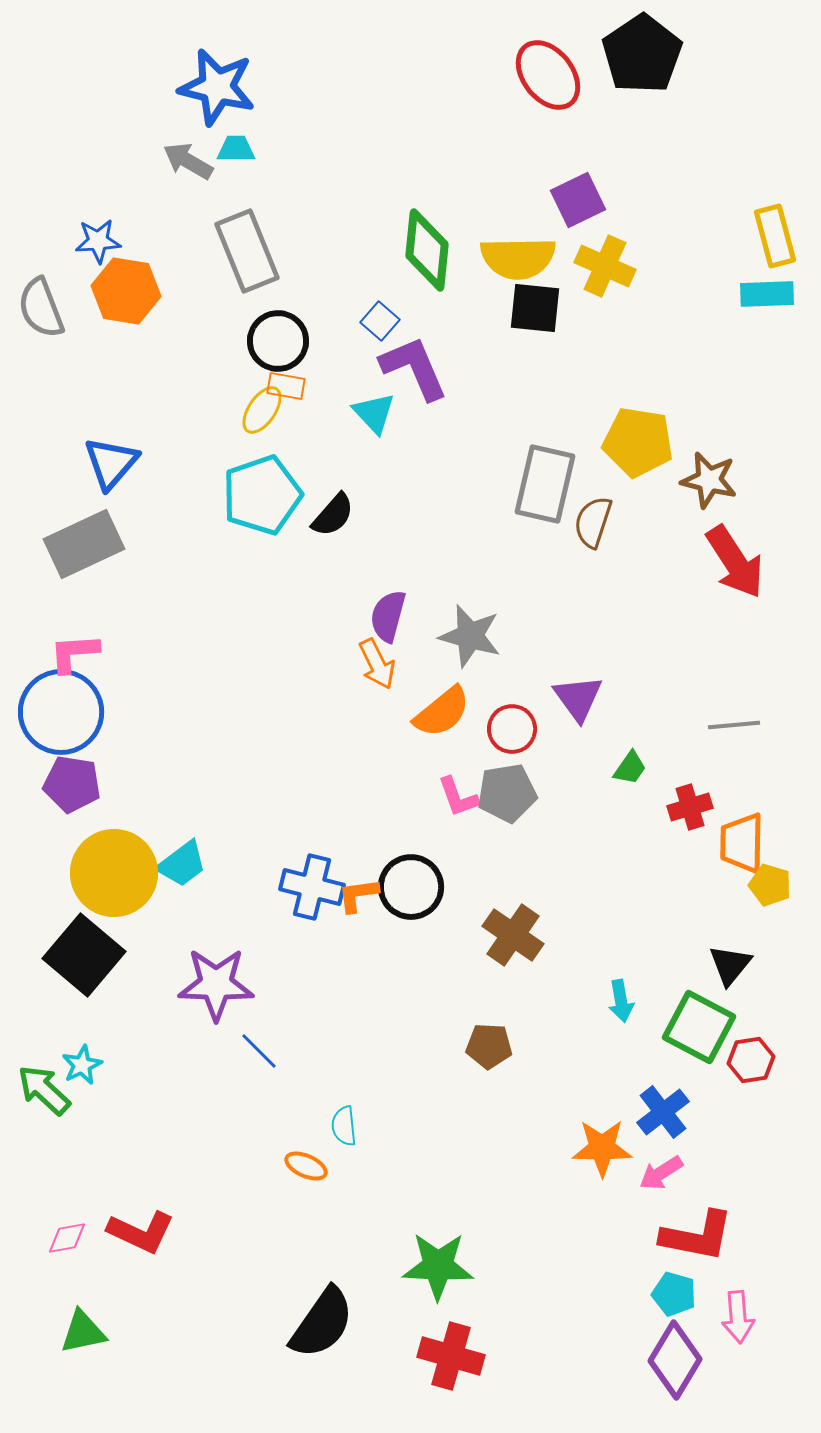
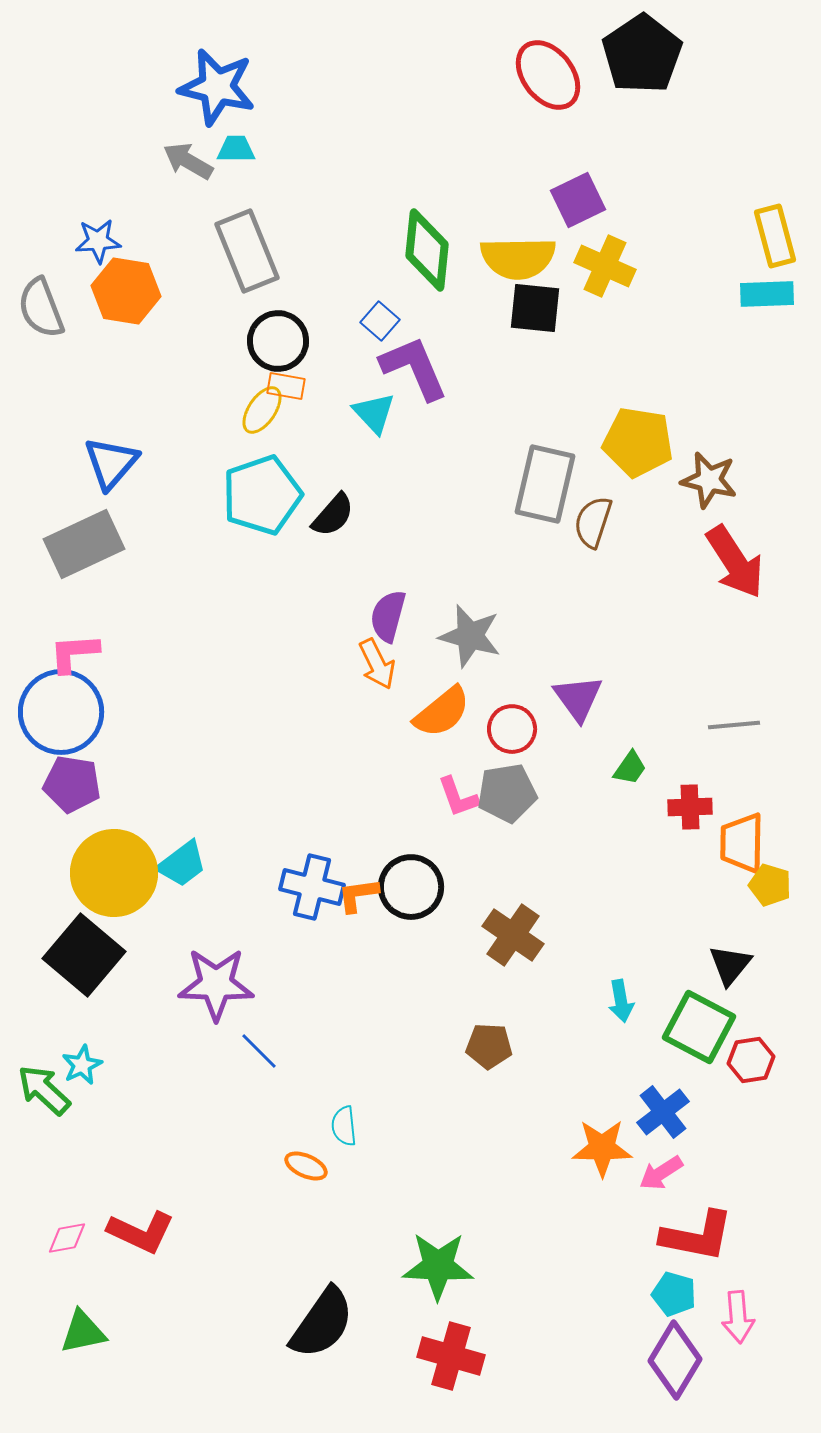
red cross at (690, 807): rotated 15 degrees clockwise
